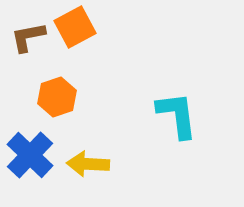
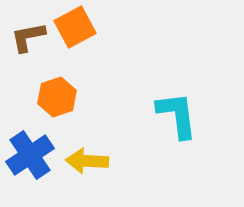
blue cross: rotated 12 degrees clockwise
yellow arrow: moved 1 px left, 3 px up
